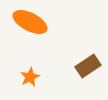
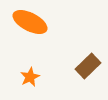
brown rectangle: rotated 10 degrees counterclockwise
